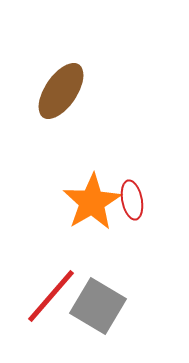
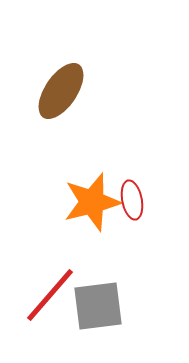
orange star: rotated 16 degrees clockwise
red line: moved 1 px left, 1 px up
gray square: rotated 38 degrees counterclockwise
